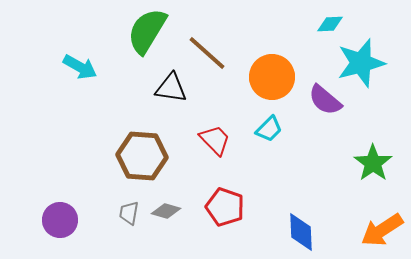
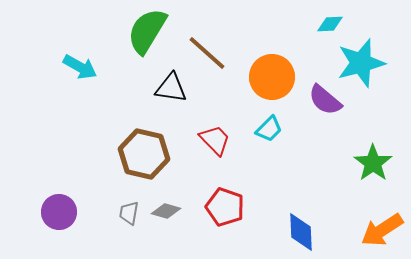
brown hexagon: moved 2 px right, 2 px up; rotated 9 degrees clockwise
purple circle: moved 1 px left, 8 px up
